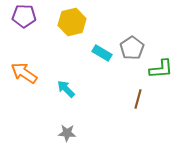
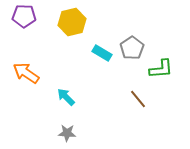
orange arrow: moved 2 px right
cyan arrow: moved 8 px down
brown line: rotated 54 degrees counterclockwise
